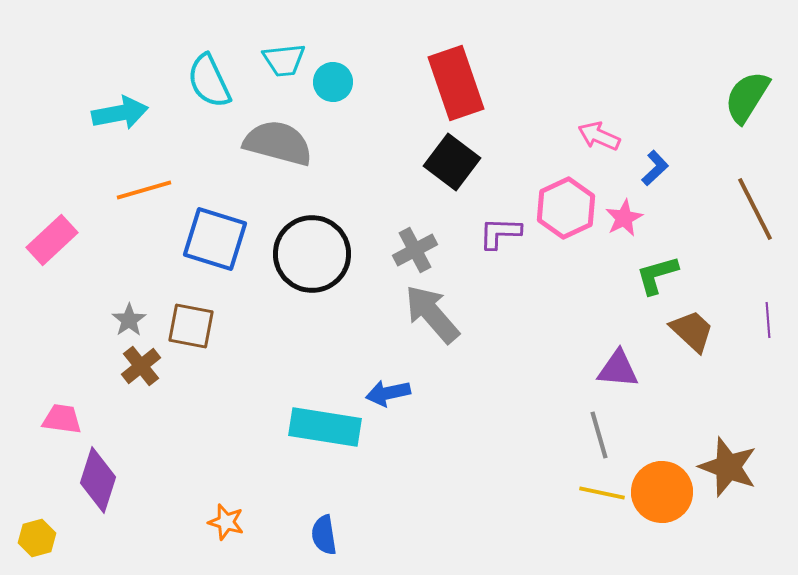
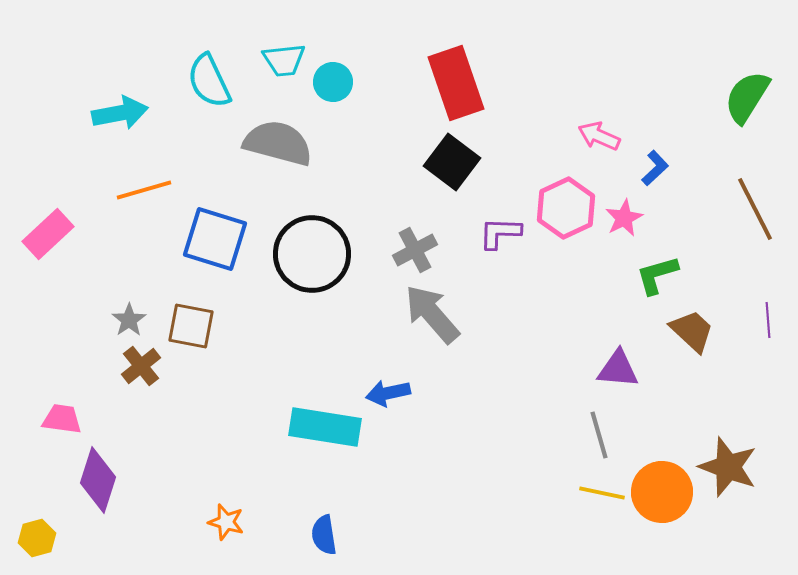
pink rectangle: moved 4 px left, 6 px up
